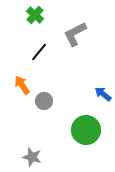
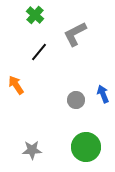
orange arrow: moved 6 px left
blue arrow: rotated 30 degrees clockwise
gray circle: moved 32 px right, 1 px up
green circle: moved 17 px down
gray star: moved 7 px up; rotated 18 degrees counterclockwise
